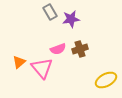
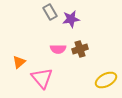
pink semicircle: rotated 21 degrees clockwise
pink triangle: moved 10 px down
